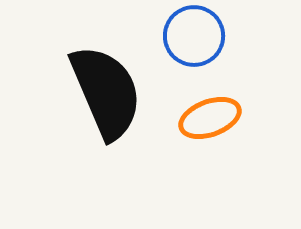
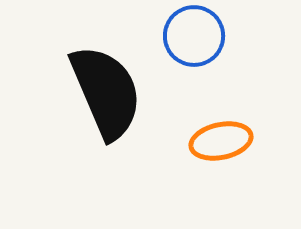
orange ellipse: moved 11 px right, 23 px down; rotated 8 degrees clockwise
